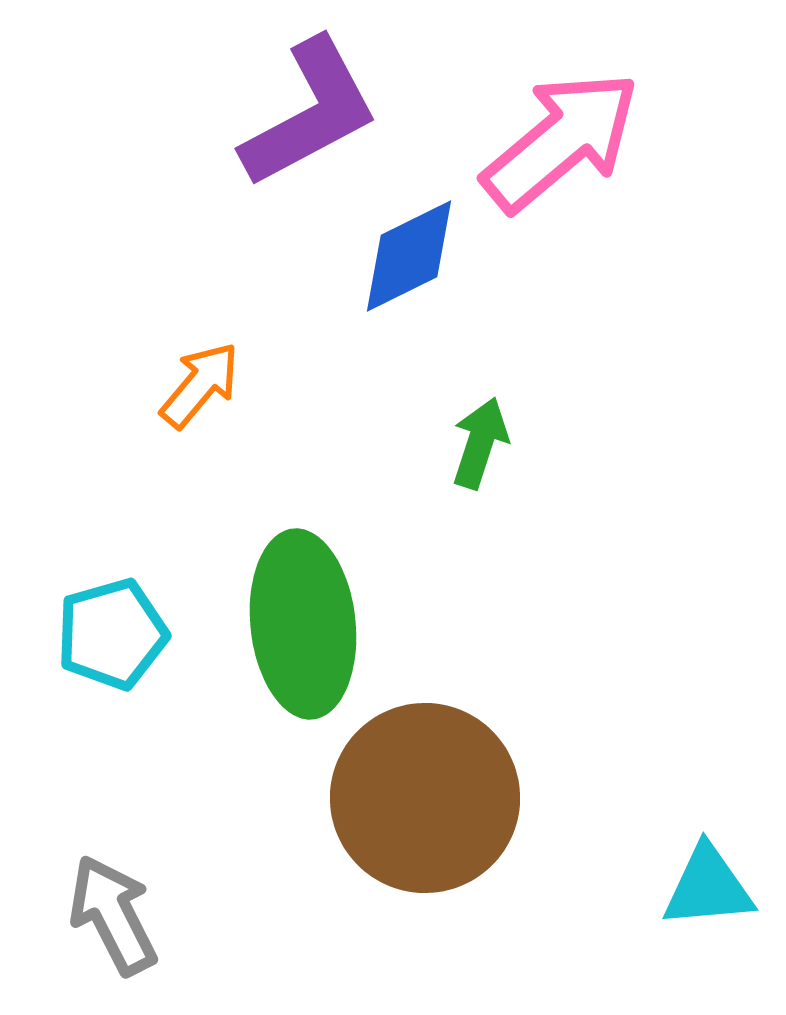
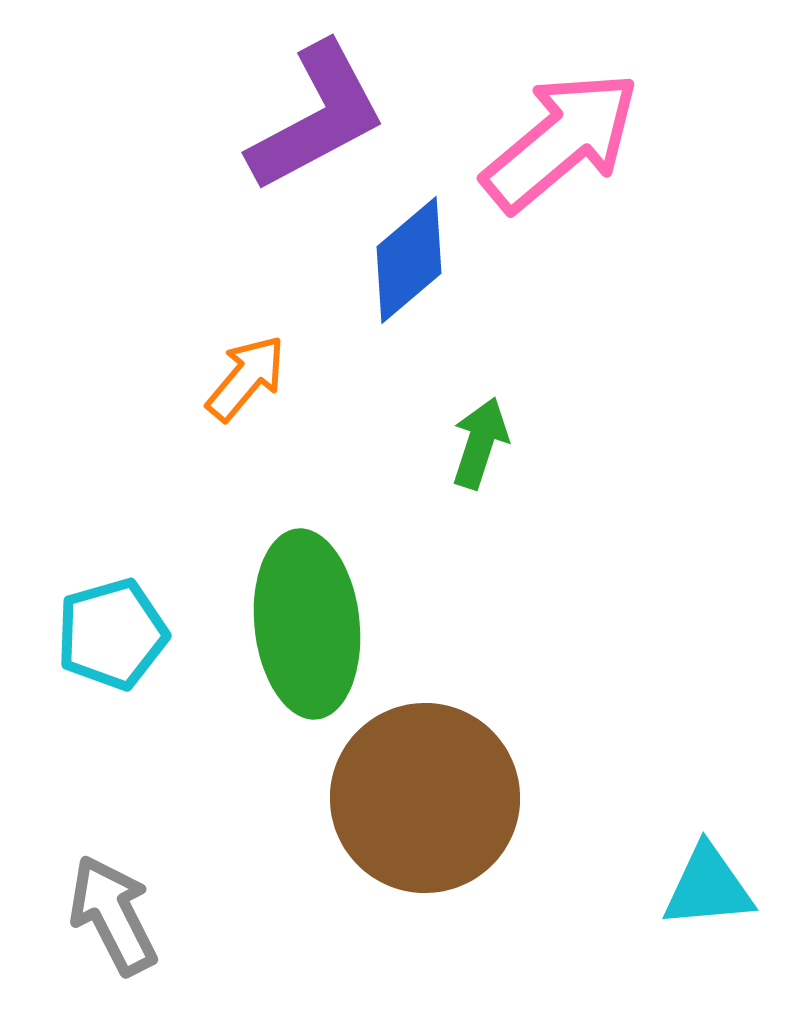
purple L-shape: moved 7 px right, 4 px down
blue diamond: moved 4 px down; rotated 14 degrees counterclockwise
orange arrow: moved 46 px right, 7 px up
green ellipse: moved 4 px right
